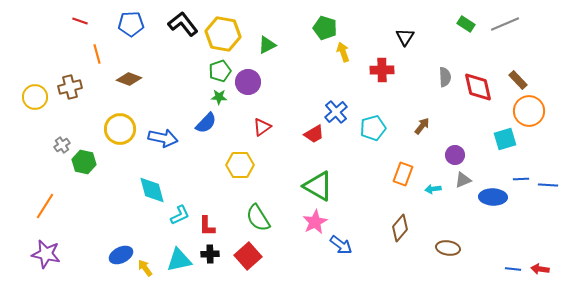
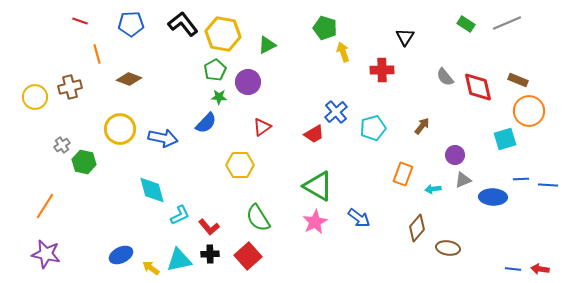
gray line at (505, 24): moved 2 px right, 1 px up
green pentagon at (220, 71): moved 5 px left, 1 px up; rotated 10 degrees counterclockwise
gray semicircle at (445, 77): rotated 144 degrees clockwise
brown rectangle at (518, 80): rotated 24 degrees counterclockwise
red L-shape at (207, 226): moved 2 px right, 1 px down; rotated 40 degrees counterclockwise
brown diamond at (400, 228): moved 17 px right
blue arrow at (341, 245): moved 18 px right, 27 px up
yellow arrow at (145, 268): moved 6 px right; rotated 18 degrees counterclockwise
